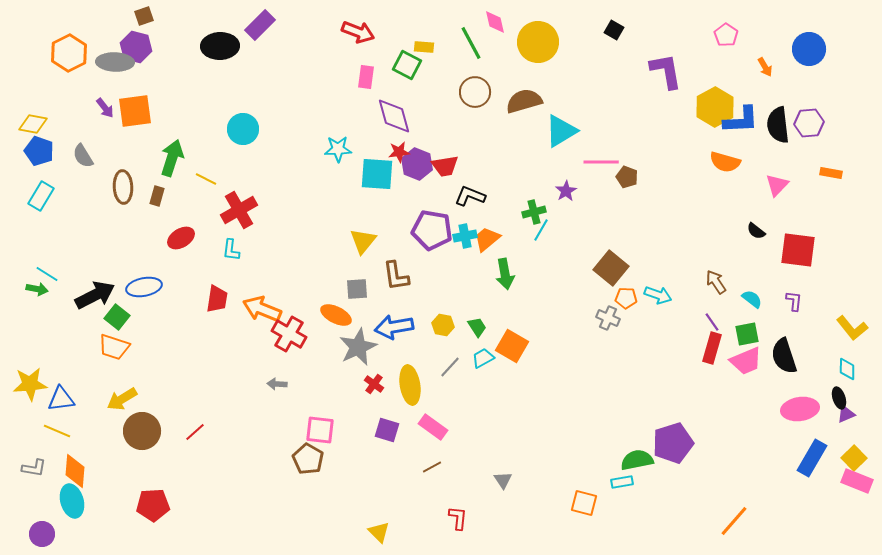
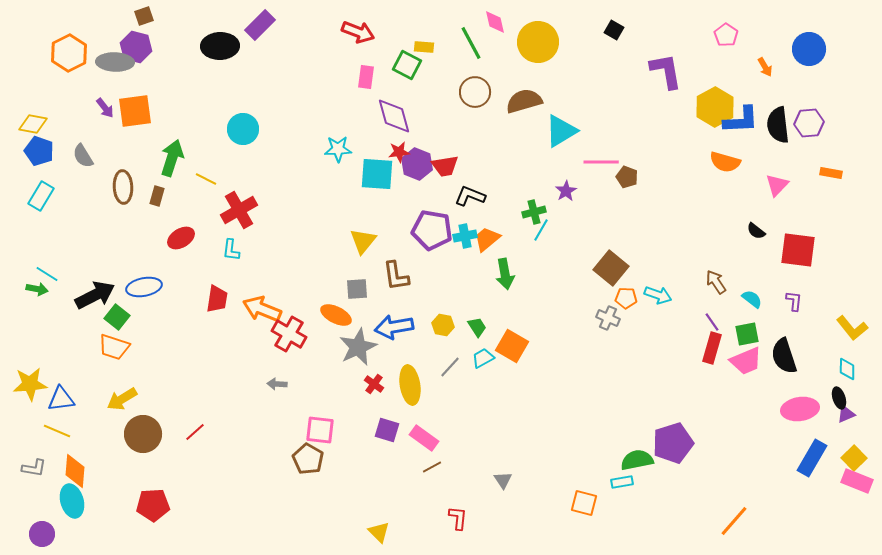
pink rectangle at (433, 427): moved 9 px left, 11 px down
brown circle at (142, 431): moved 1 px right, 3 px down
